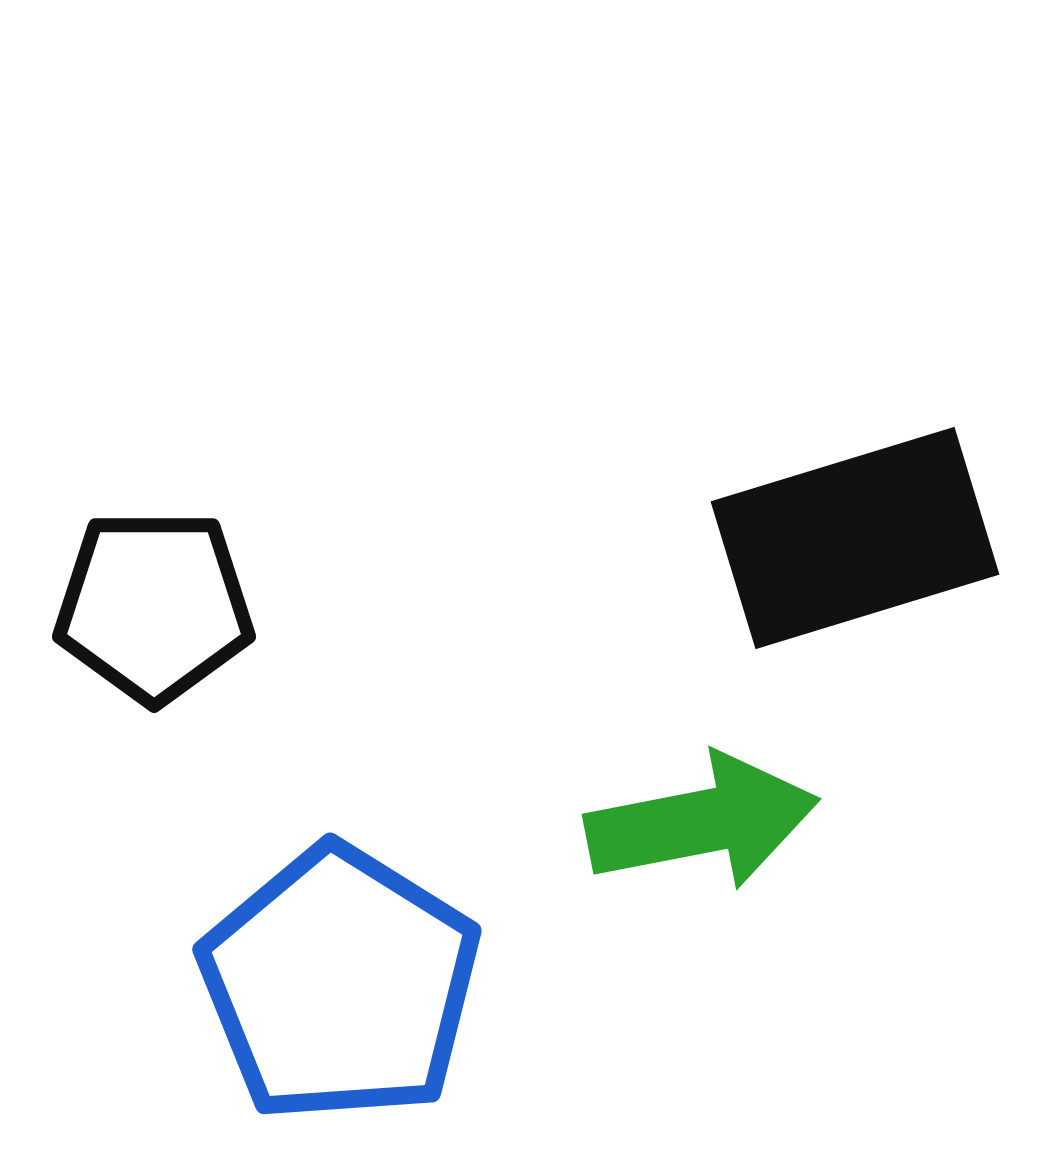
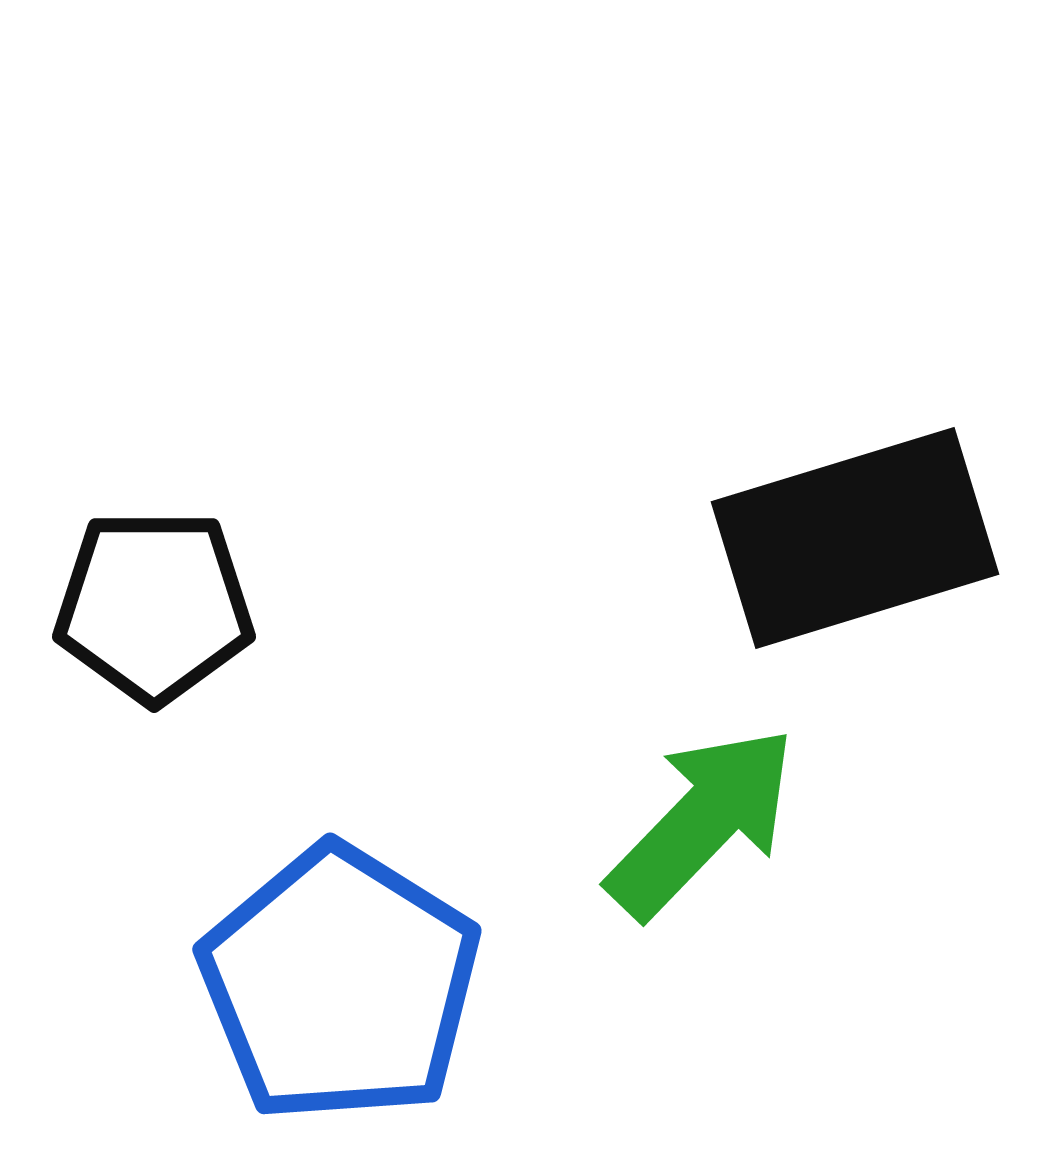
green arrow: rotated 35 degrees counterclockwise
